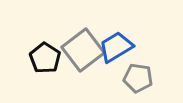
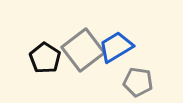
gray pentagon: moved 4 px down
